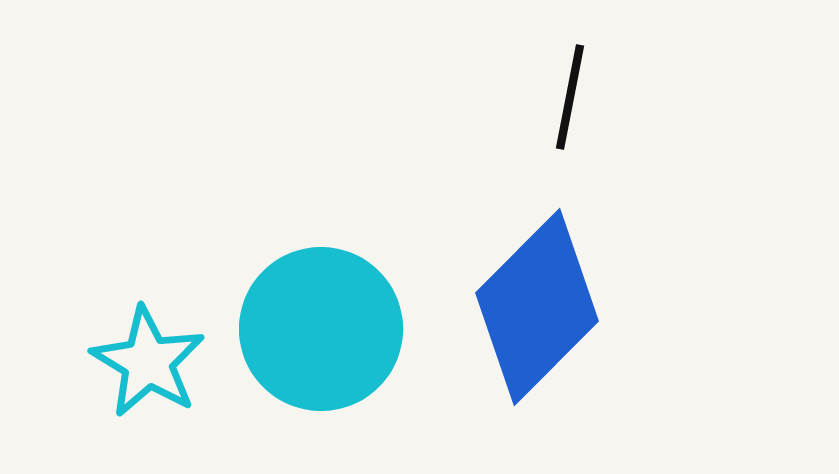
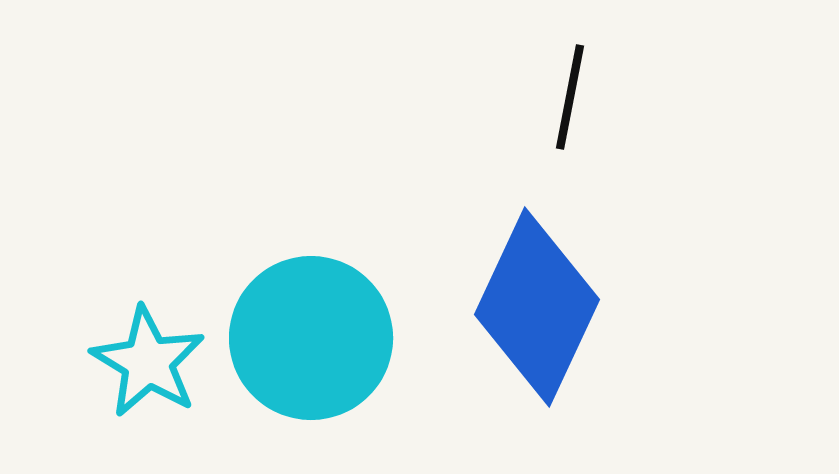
blue diamond: rotated 20 degrees counterclockwise
cyan circle: moved 10 px left, 9 px down
